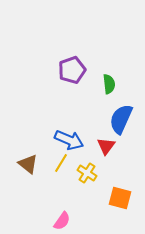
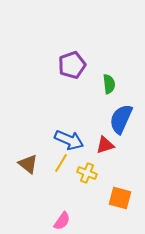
purple pentagon: moved 5 px up
red triangle: moved 1 px left, 1 px up; rotated 36 degrees clockwise
yellow cross: rotated 12 degrees counterclockwise
